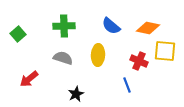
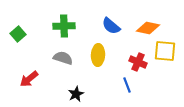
red cross: moved 1 px left, 1 px down
